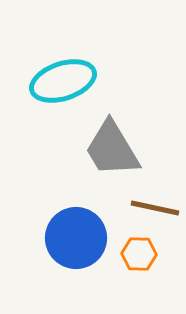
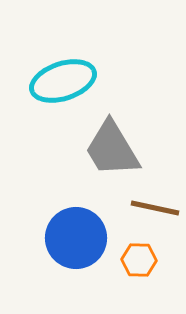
orange hexagon: moved 6 px down
